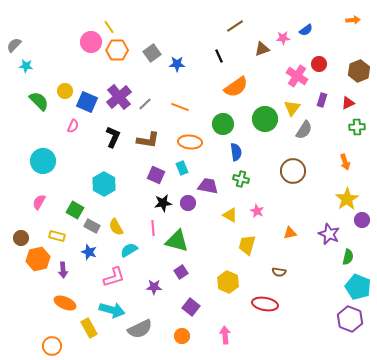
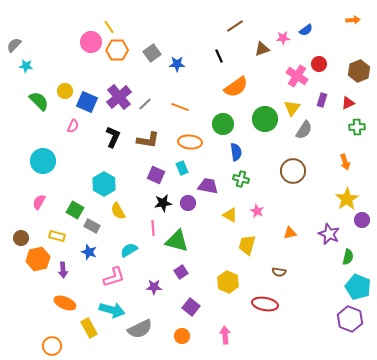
yellow semicircle at (116, 227): moved 2 px right, 16 px up
